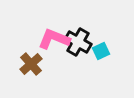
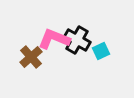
black cross: moved 1 px left, 2 px up
brown cross: moved 7 px up
